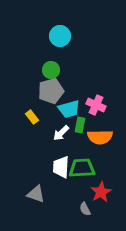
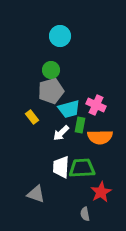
gray semicircle: moved 5 px down; rotated 16 degrees clockwise
